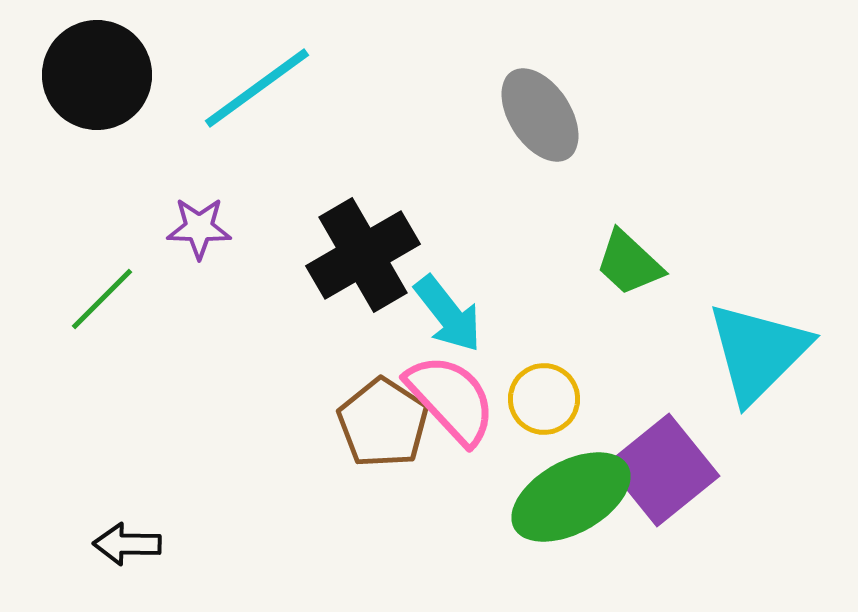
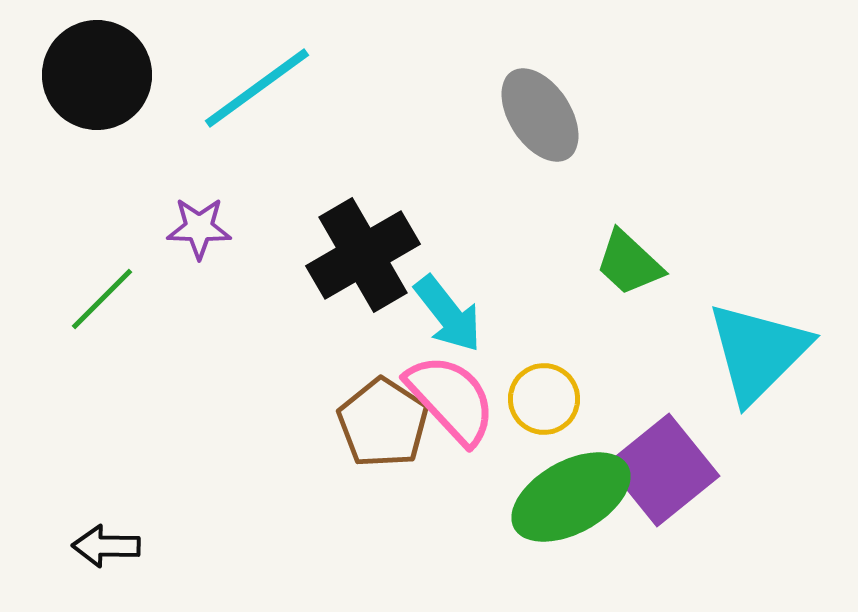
black arrow: moved 21 px left, 2 px down
